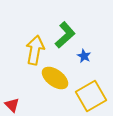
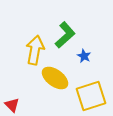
yellow square: rotated 12 degrees clockwise
